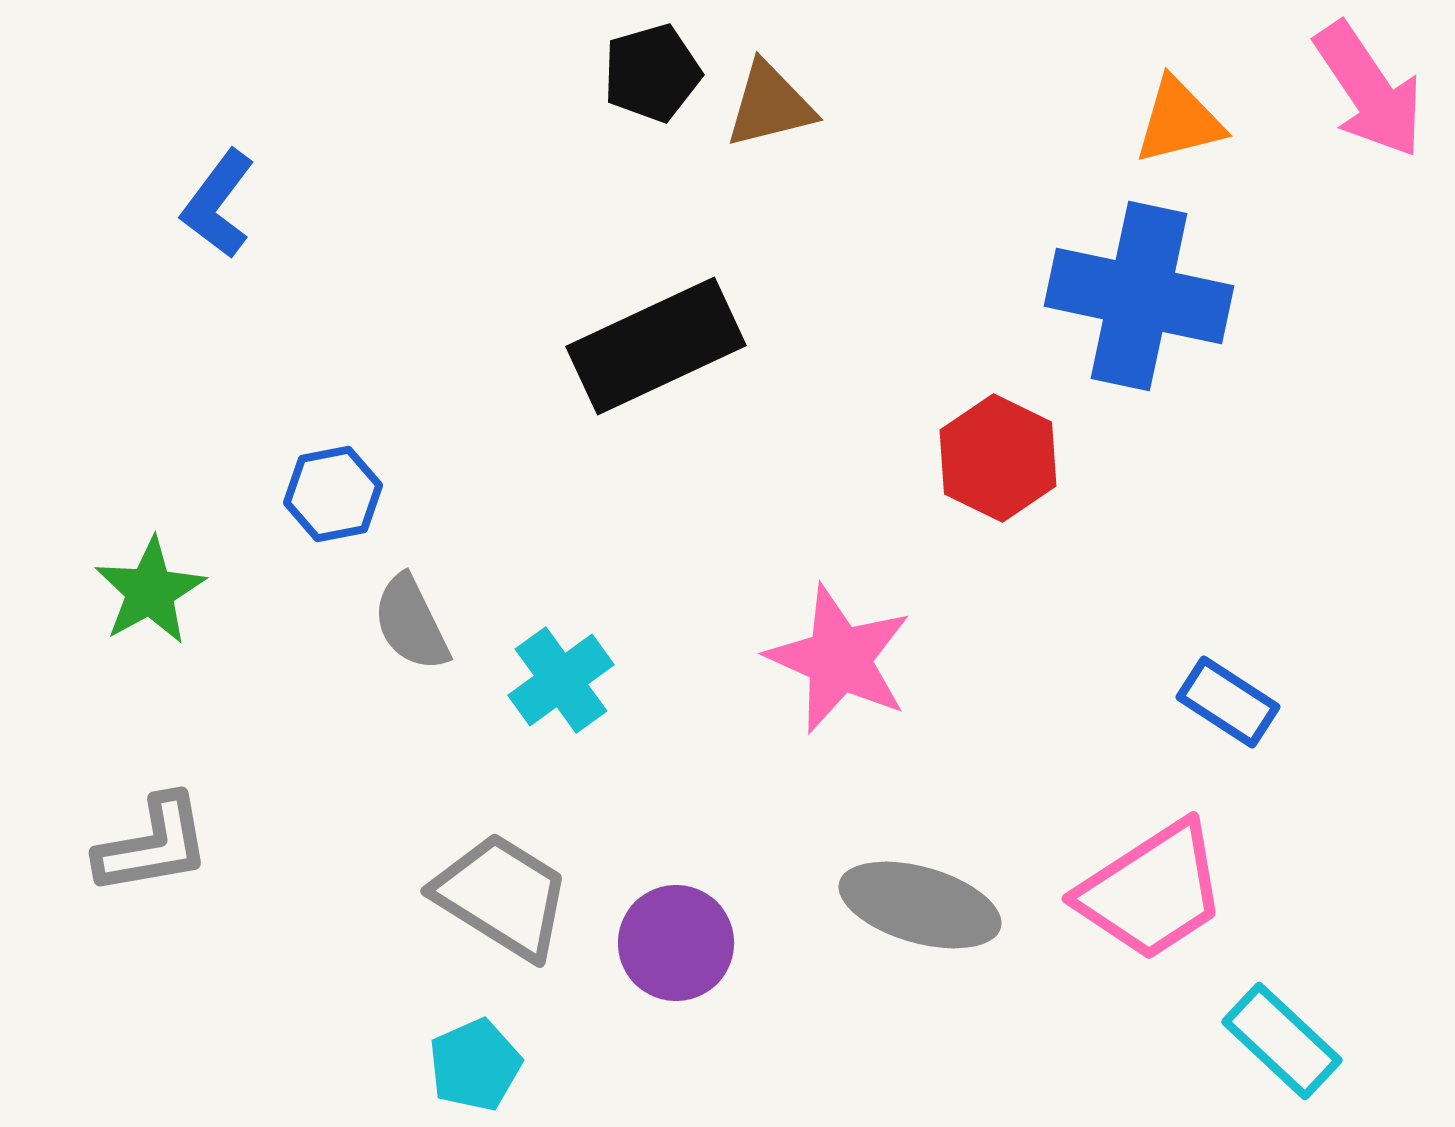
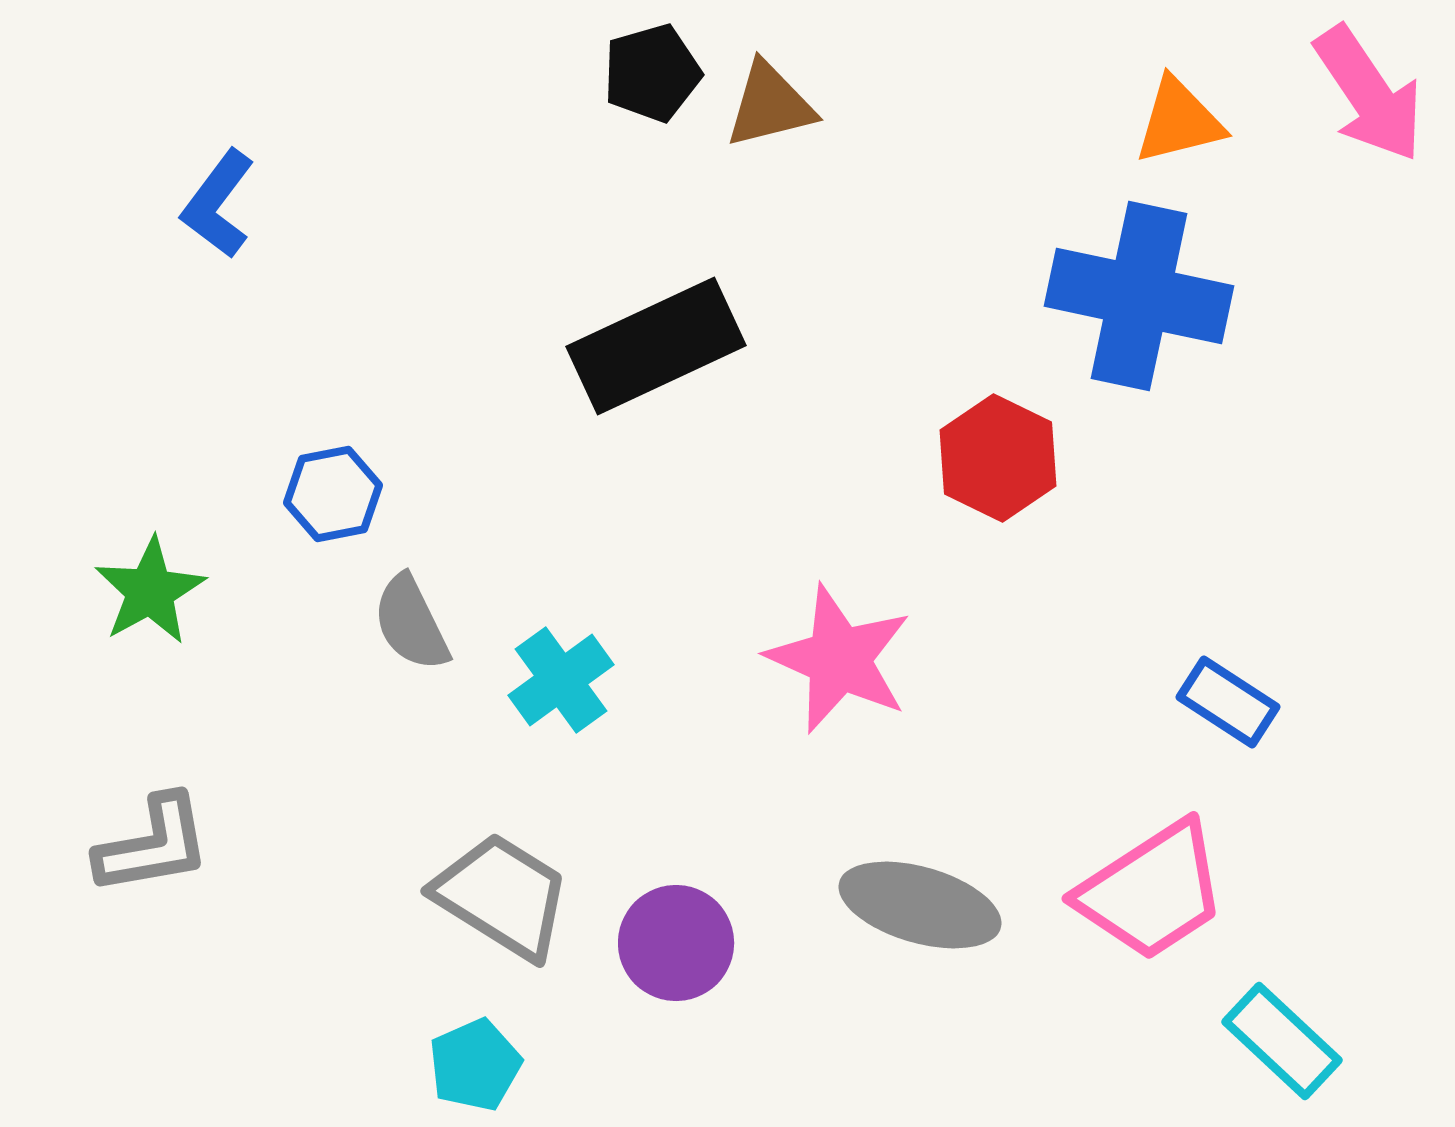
pink arrow: moved 4 px down
